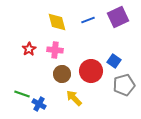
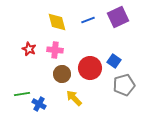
red star: rotated 16 degrees counterclockwise
red circle: moved 1 px left, 3 px up
green line: rotated 28 degrees counterclockwise
